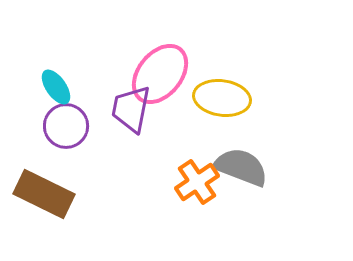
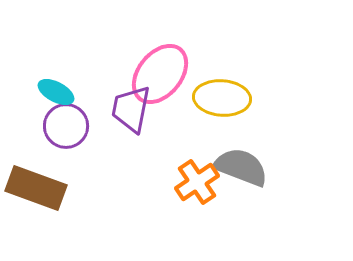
cyan ellipse: moved 5 px down; rotated 27 degrees counterclockwise
yellow ellipse: rotated 4 degrees counterclockwise
brown rectangle: moved 8 px left, 6 px up; rotated 6 degrees counterclockwise
